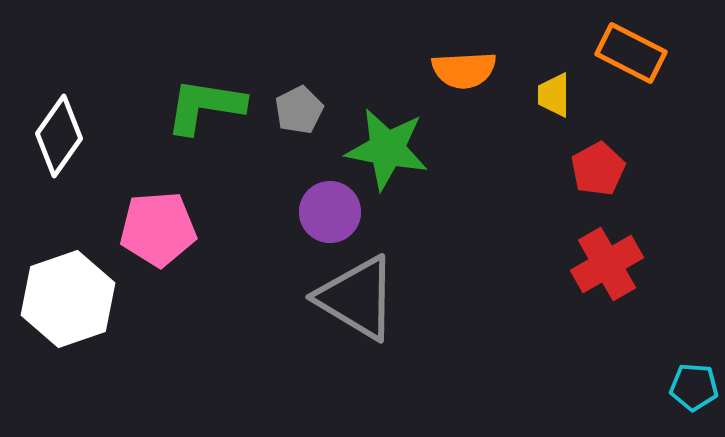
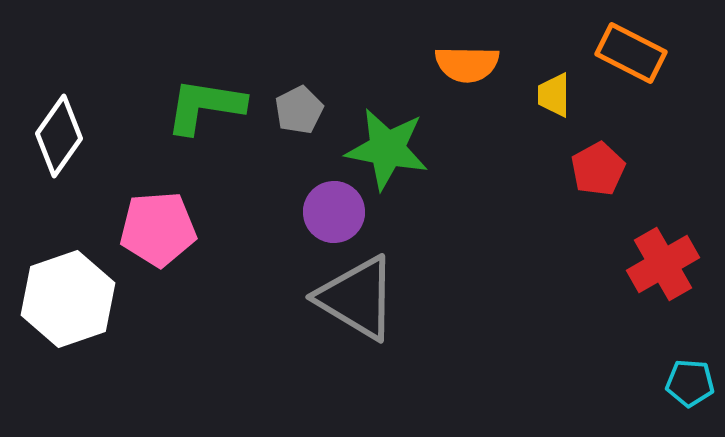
orange semicircle: moved 3 px right, 6 px up; rotated 4 degrees clockwise
purple circle: moved 4 px right
red cross: moved 56 px right
cyan pentagon: moved 4 px left, 4 px up
